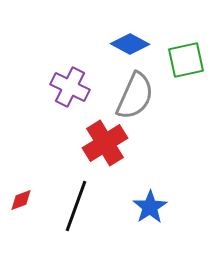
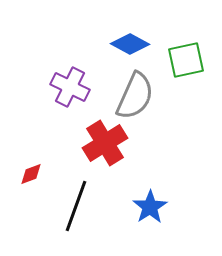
red diamond: moved 10 px right, 26 px up
